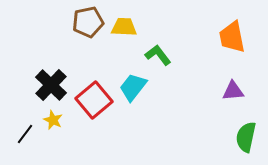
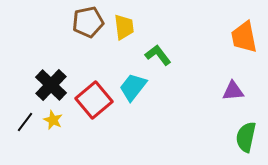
yellow trapezoid: rotated 80 degrees clockwise
orange trapezoid: moved 12 px right
black line: moved 12 px up
